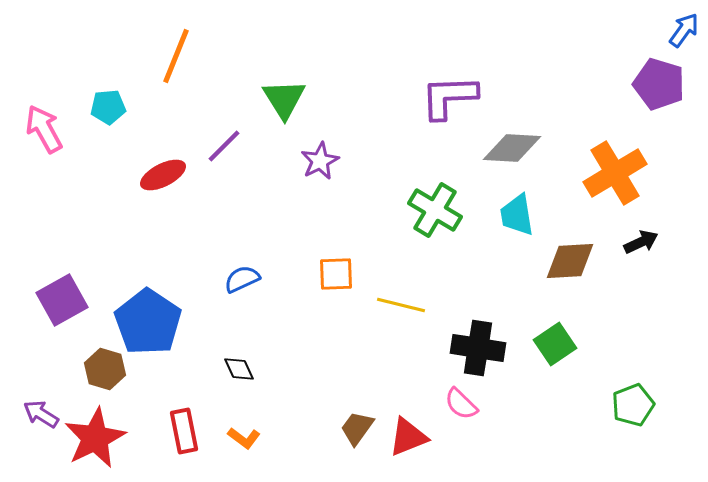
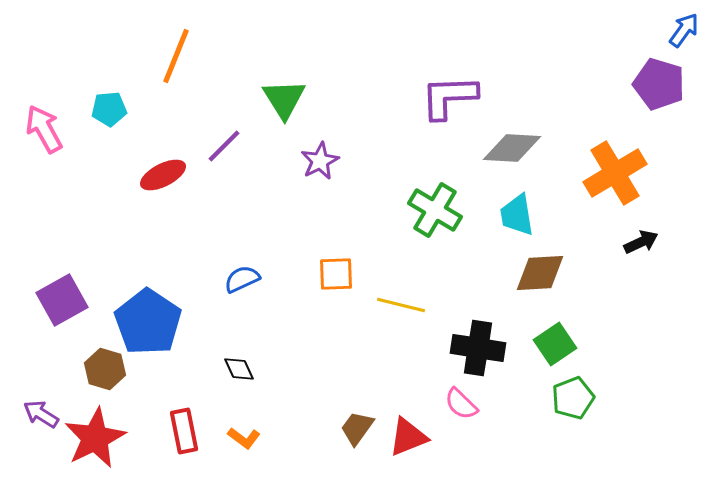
cyan pentagon: moved 1 px right, 2 px down
brown diamond: moved 30 px left, 12 px down
green pentagon: moved 60 px left, 7 px up
